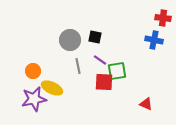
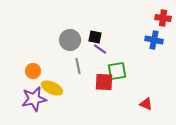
purple line: moved 11 px up
